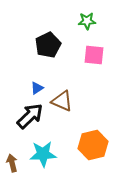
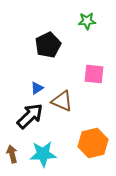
pink square: moved 19 px down
orange hexagon: moved 2 px up
brown arrow: moved 9 px up
